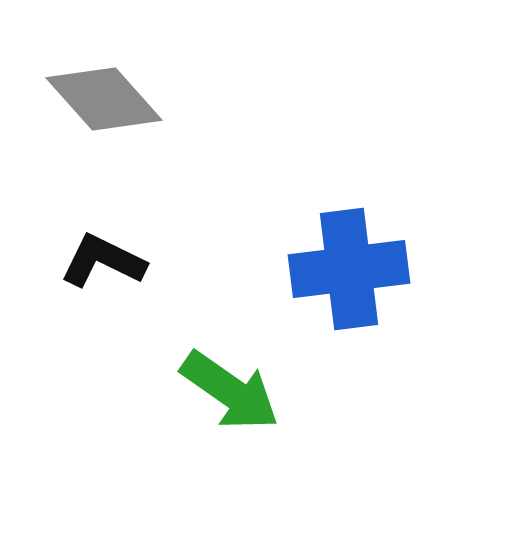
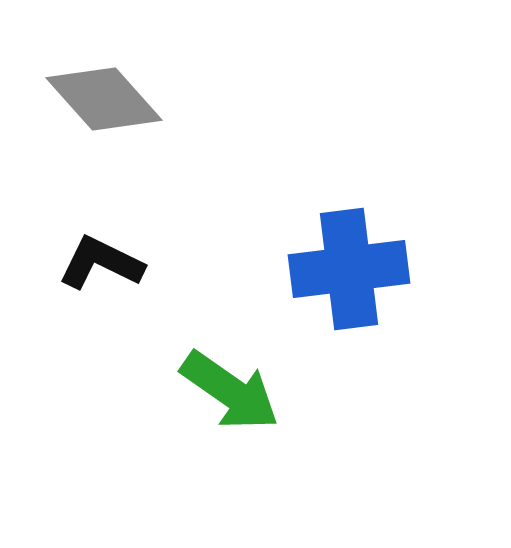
black L-shape: moved 2 px left, 2 px down
